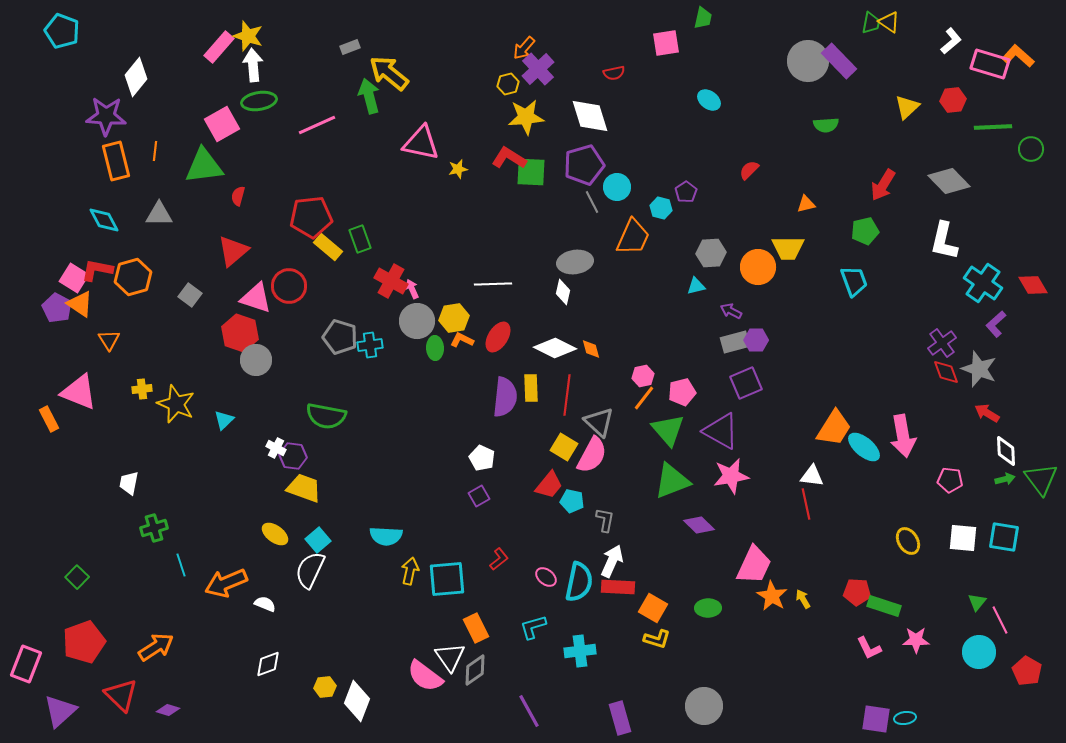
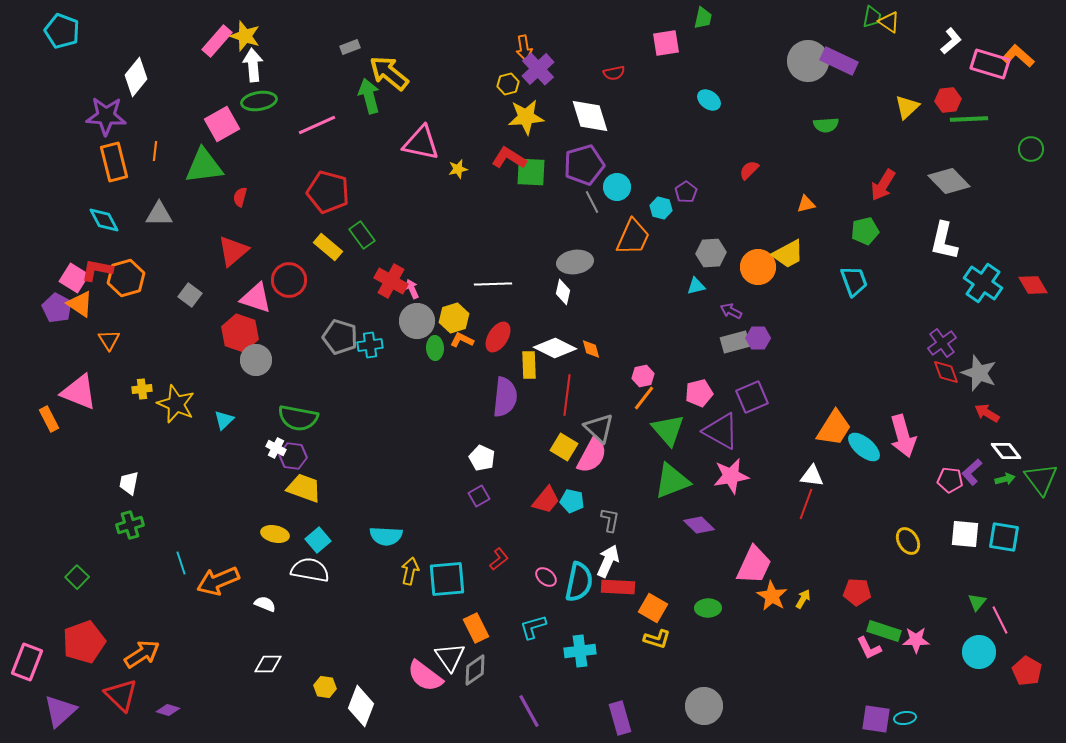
green trapezoid at (871, 23): moved 1 px right, 6 px up
yellow star at (248, 36): moved 3 px left
pink rectangle at (219, 47): moved 2 px left, 6 px up
orange arrow at (524, 48): rotated 50 degrees counterclockwise
purple rectangle at (839, 61): rotated 21 degrees counterclockwise
red hexagon at (953, 100): moved 5 px left
green line at (993, 127): moved 24 px left, 8 px up
orange rectangle at (116, 161): moved 2 px left, 1 px down
red semicircle at (238, 196): moved 2 px right, 1 px down
red pentagon at (311, 217): moved 17 px right, 25 px up; rotated 21 degrees clockwise
green rectangle at (360, 239): moved 2 px right, 4 px up; rotated 16 degrees counterclockwise
yellow trapezoid at (788, 248): moved 6 px down; rotated 28 degrees counterclockwise
orange hexagon at (133, 277): moved 7 px left, 1 px down
red circle at (289, 286): moved 6 px up
yellow hexagon at (454, 318): rotated 8 degrees counterclockwise
purple L-shape at (996, 324): moved 24 px left, 148 px down
purple hexagon at (756, 340): moved 2 px right, 2 px up
gray star at (979, 369): moved 4 px down
purple square at (746, 383): moved 6 px right, 14 px down
yellow rectangle at (531, 388): moved 2 px left, 23 px up
pink pentagon at (682, 392): moved 17 px right, 1 px down
green semicircle at (326, 416): moved 28 px left, 2 px down
gray triangle at (599, 422): moved 6 px down
pink arrow at (903, 436): rotated 6 degrees counterclockwise
white diamond at (1006, 451): rotated 36 degrees counterclockwise
red trapezoid at (549, 485): moved 3 px left, 15 px down
red line at (806, 504): rotated 32 degrees clockwise
gray L-shape at (605, 520): moved 5 px right
green cross at (154, 528): moved 24 px left, 3 px up
yellow ellipse at (275, 534): rotated 24 degrees counterclockwise
white square at (963, 538): moved 2 px right, 4 px up
white arrow at (612, 561): moved 4 px left
cyan line at (181, 565): moved 2 px up
white semicircle at (310, 570): rotated 75 degrees clockwise
orange arrow at (226, 583): moved 8 px left, 2 px up
yellow arrow at (803, 599): rotated 60 degrees clockwise
green rectangle at (884, 606): moved 25 px down
orange arrow at (156, 647): moved 14 px left, 7 px down
pink rectangle at (26, 664): moved 1 px right, 2 px up
white diamond at (268, 664): rotated 20 degrees clockwise
yellow hexagon at (325, 687): rotated 15 degrees clockwise
white diamond at (357, 701): moved 4 px right, 5 px down
